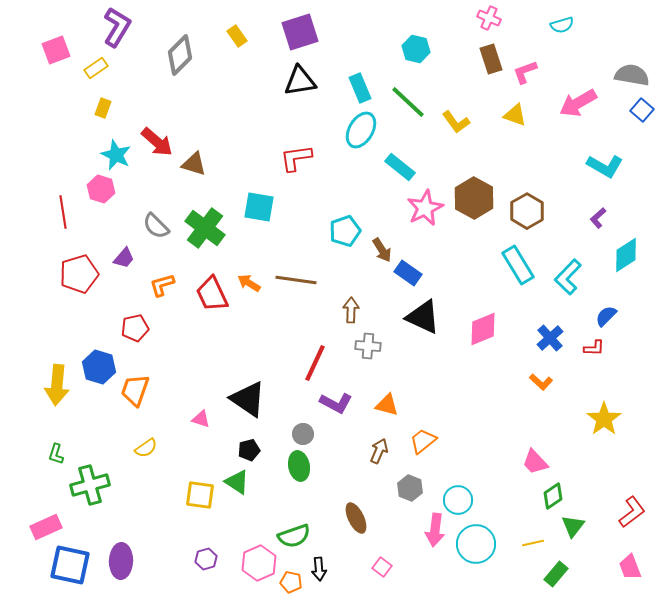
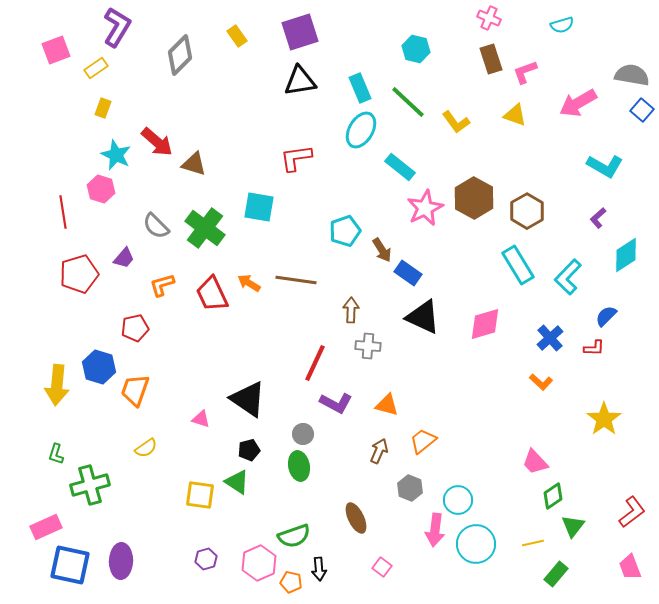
pink diamond at (483, 329): moved 2 px right, 5 px up; rotated 6 degrees clockwise
